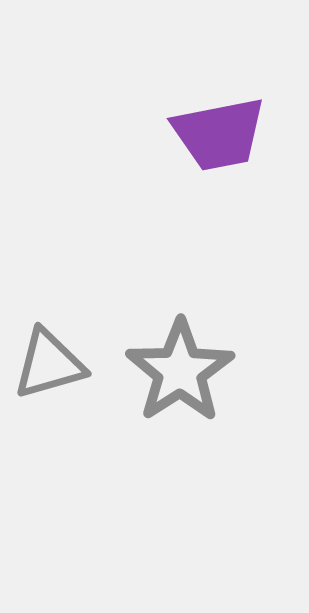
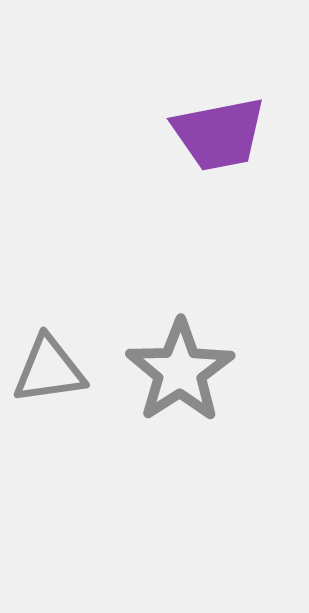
gray triangle: moved 6 px down; rotated 8 degrees clockwise
